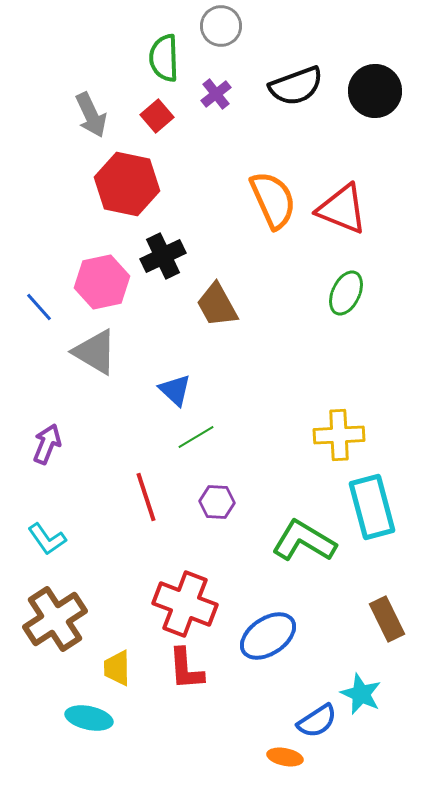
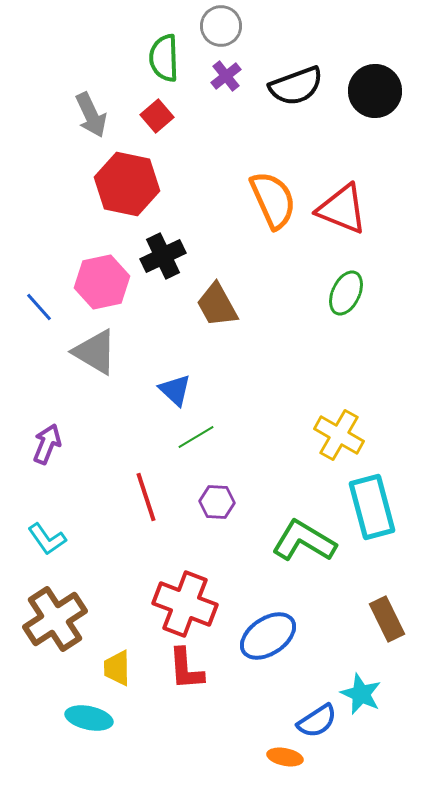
purple cross: moved 10 px right, 18 px up
yellow cross: rotated 33 degrees clockwise
